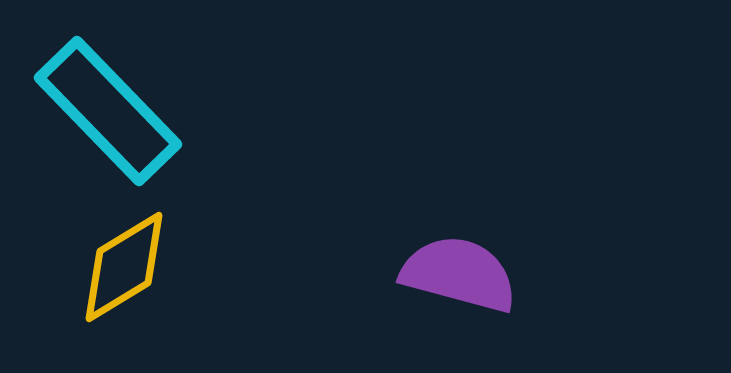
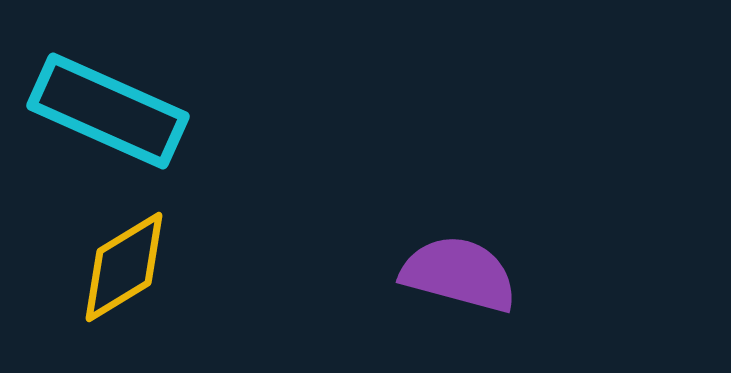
cyan rectangle: rotated 22 degrees counterclockwise
